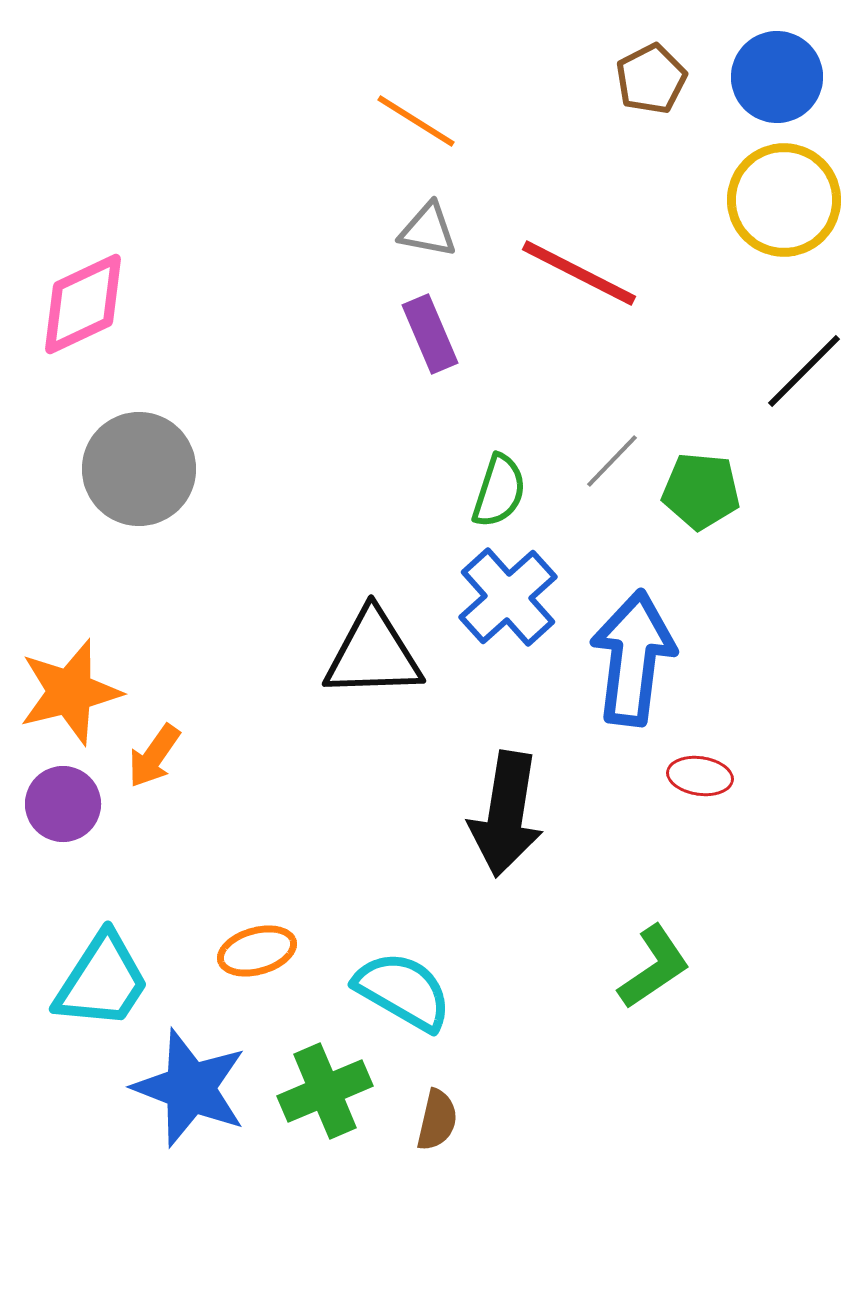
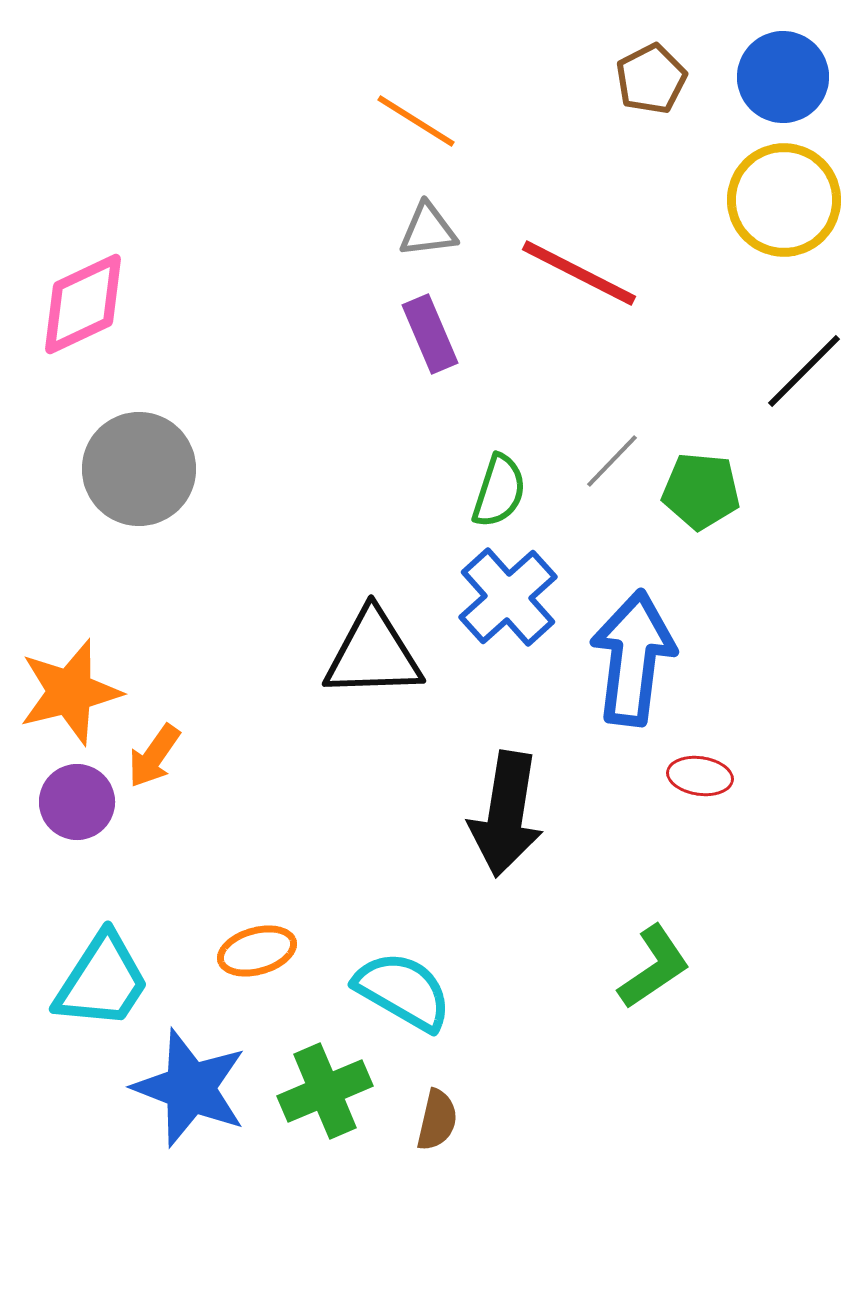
blue circle: moved 6 px right
gray triangle: rotated 18 degrees counterclockwise
purple circle: moved 14 px right, 2 px up
